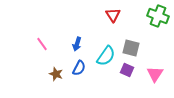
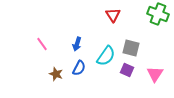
green cross: moved 2 px up
